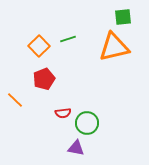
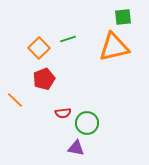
orange square: moved 2 px down
